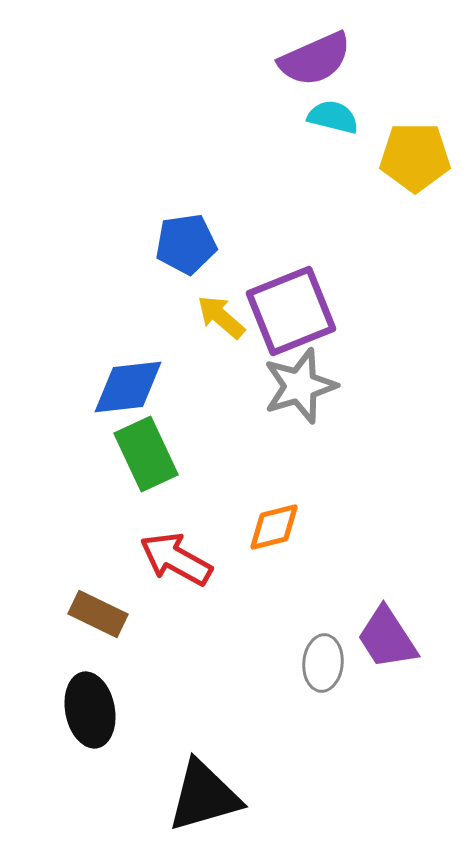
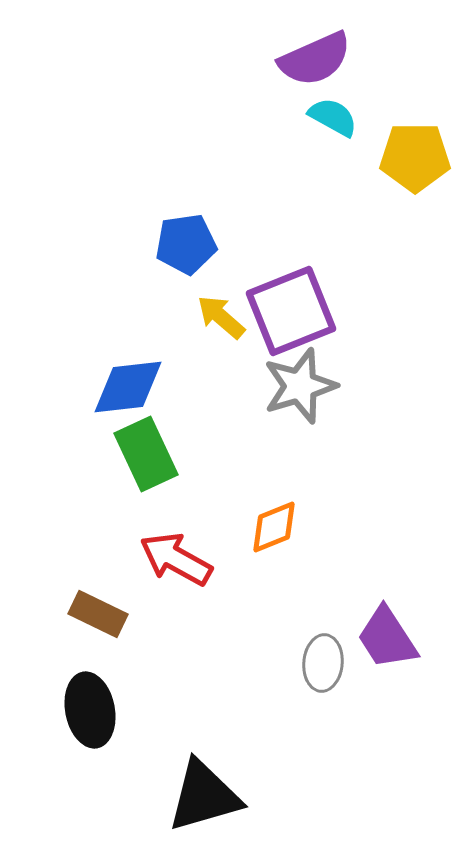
cyan semicircle: rotated 15 degrees clockwise
orange diamond: rotated 8 degrees counterclockwise
